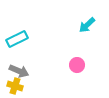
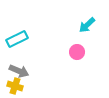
pink circle: moved 13 px up
